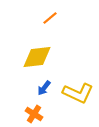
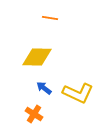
orange line: rotated 49 degrees clockwise
yellow diamond: rotated 8 degrees clockwise
blue arrow: rotated 91 degrees clockwise
